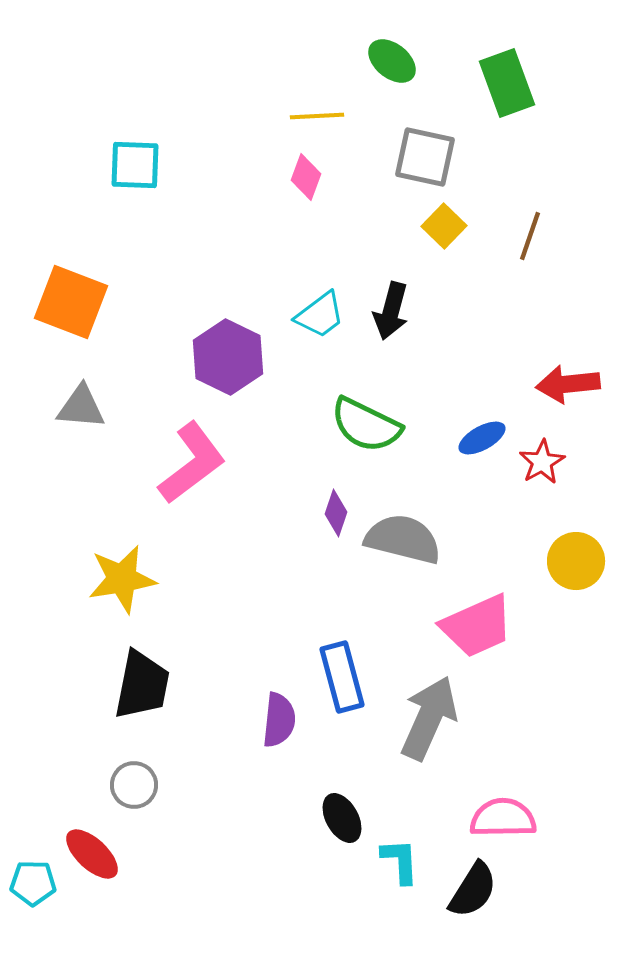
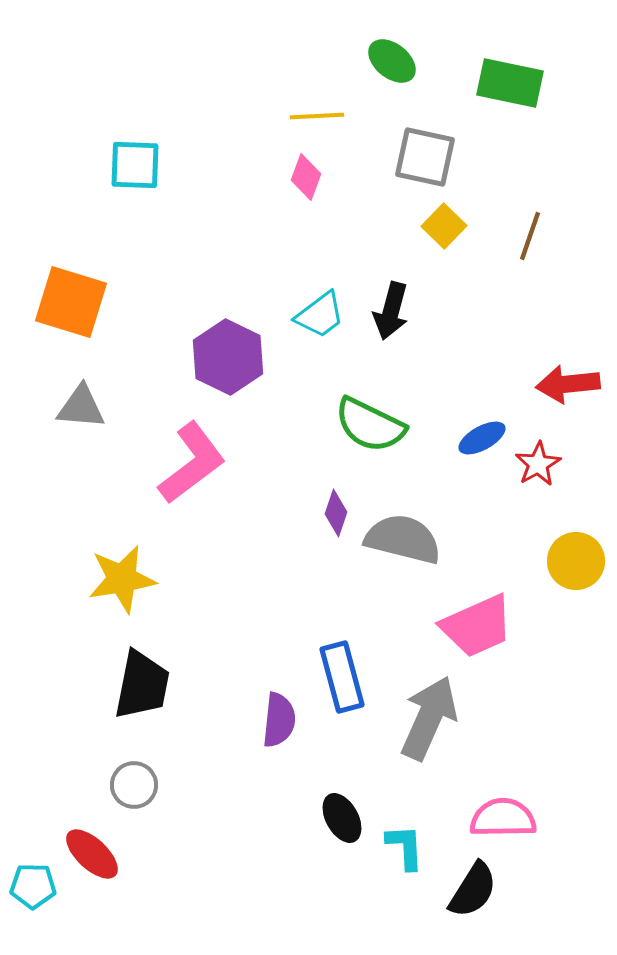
green rectangle: moved 3 px right; rotated 58 degrees counterclockwise
orange square: rotated 4 degrees counterclockwise
green semicircle: moved 4 px right
red star: moved 4 px left, 2 px down
cyan L-shape: moved 5 px right, 14 px up
cyan pentagon: moved 3 px down
